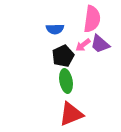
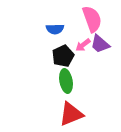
pink semicircle: rotated 28 degrees counterclockwise
